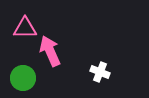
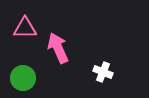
pink arrow: moved 8 px right, 3 px up
white cross: moved 3 px right
